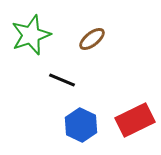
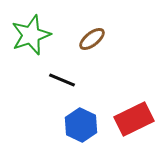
red rectangle: moved 1 px left, 1 px up
